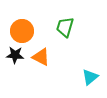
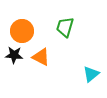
black star: moved 1 px left
cyan triangle: moved 1 px right, 3 px up
